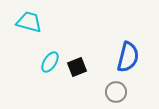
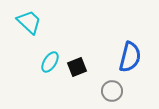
cyan trapezoid: rotated 28 degrees clockwise
blue semicircle: moved 2 px right
gray circle: moved 4 px left, 1 px up
